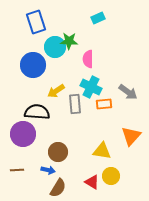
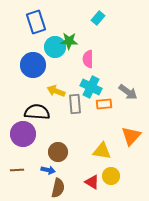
cyan rectangle: rotated 24 degrees counterclockwise
yellow arrow: rotated 54 degrees clockwise
brown semicircle: rotated 18 degrees counterclockwise
